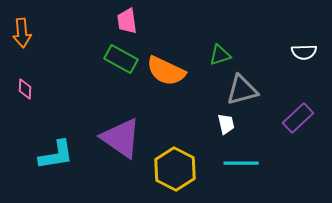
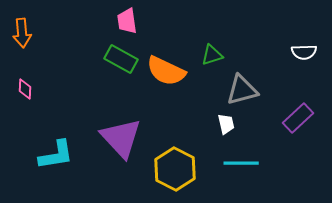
green triangle: moved 8 px left
purple triangle: rotated 12 degrees clockwise
